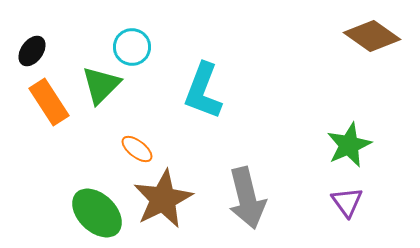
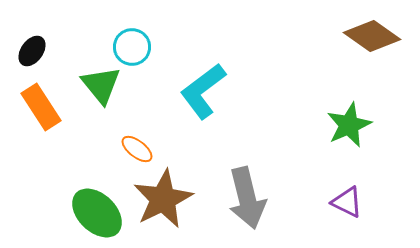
green triangle: rotated 24 degrees counterclockwise
cyan L-shape: rotated 32 degrees clockwise
orange rectangle: moved 8 px left, 5 px down
green star: moved 20 px up
purple triangle: rotated 28 degrees counterclockwise
